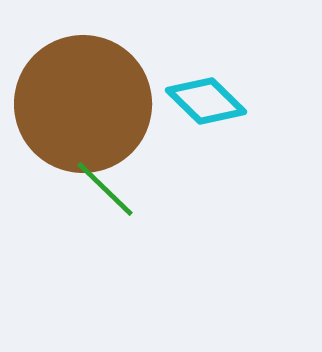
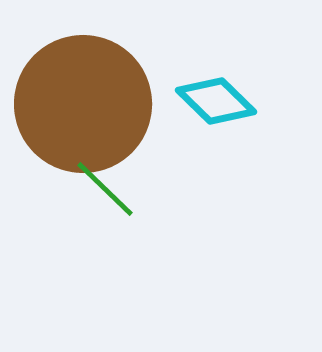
cyan diamond: moved 10 px right
